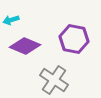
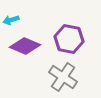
purple hexagon: moved 5 px left
gray cross: moved 9 px right, 3 px up
